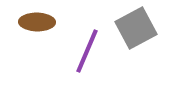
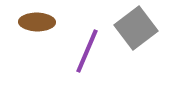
gray square: rotated 9 degrees counterclockwise
